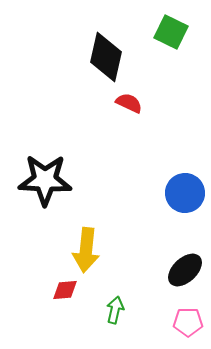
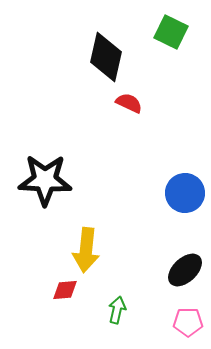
green arrow: moved 2 px right
